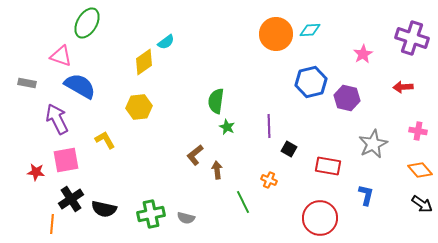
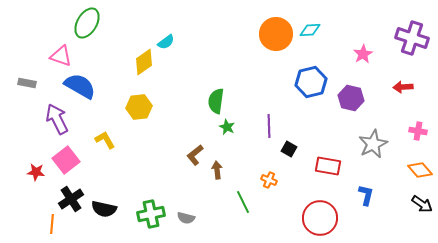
purple hexagon: moved 4 px right
pink square: rotated 28 degrees counterclockwise
